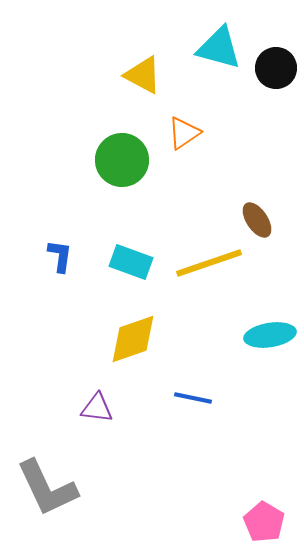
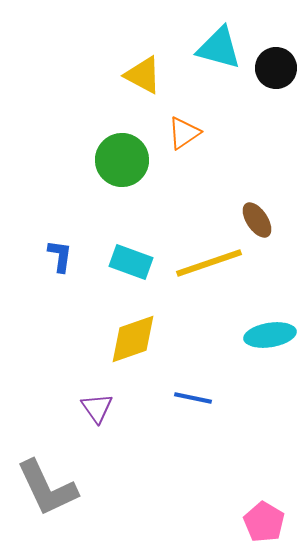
purple triangle: rotated 48 degrees clockwise
